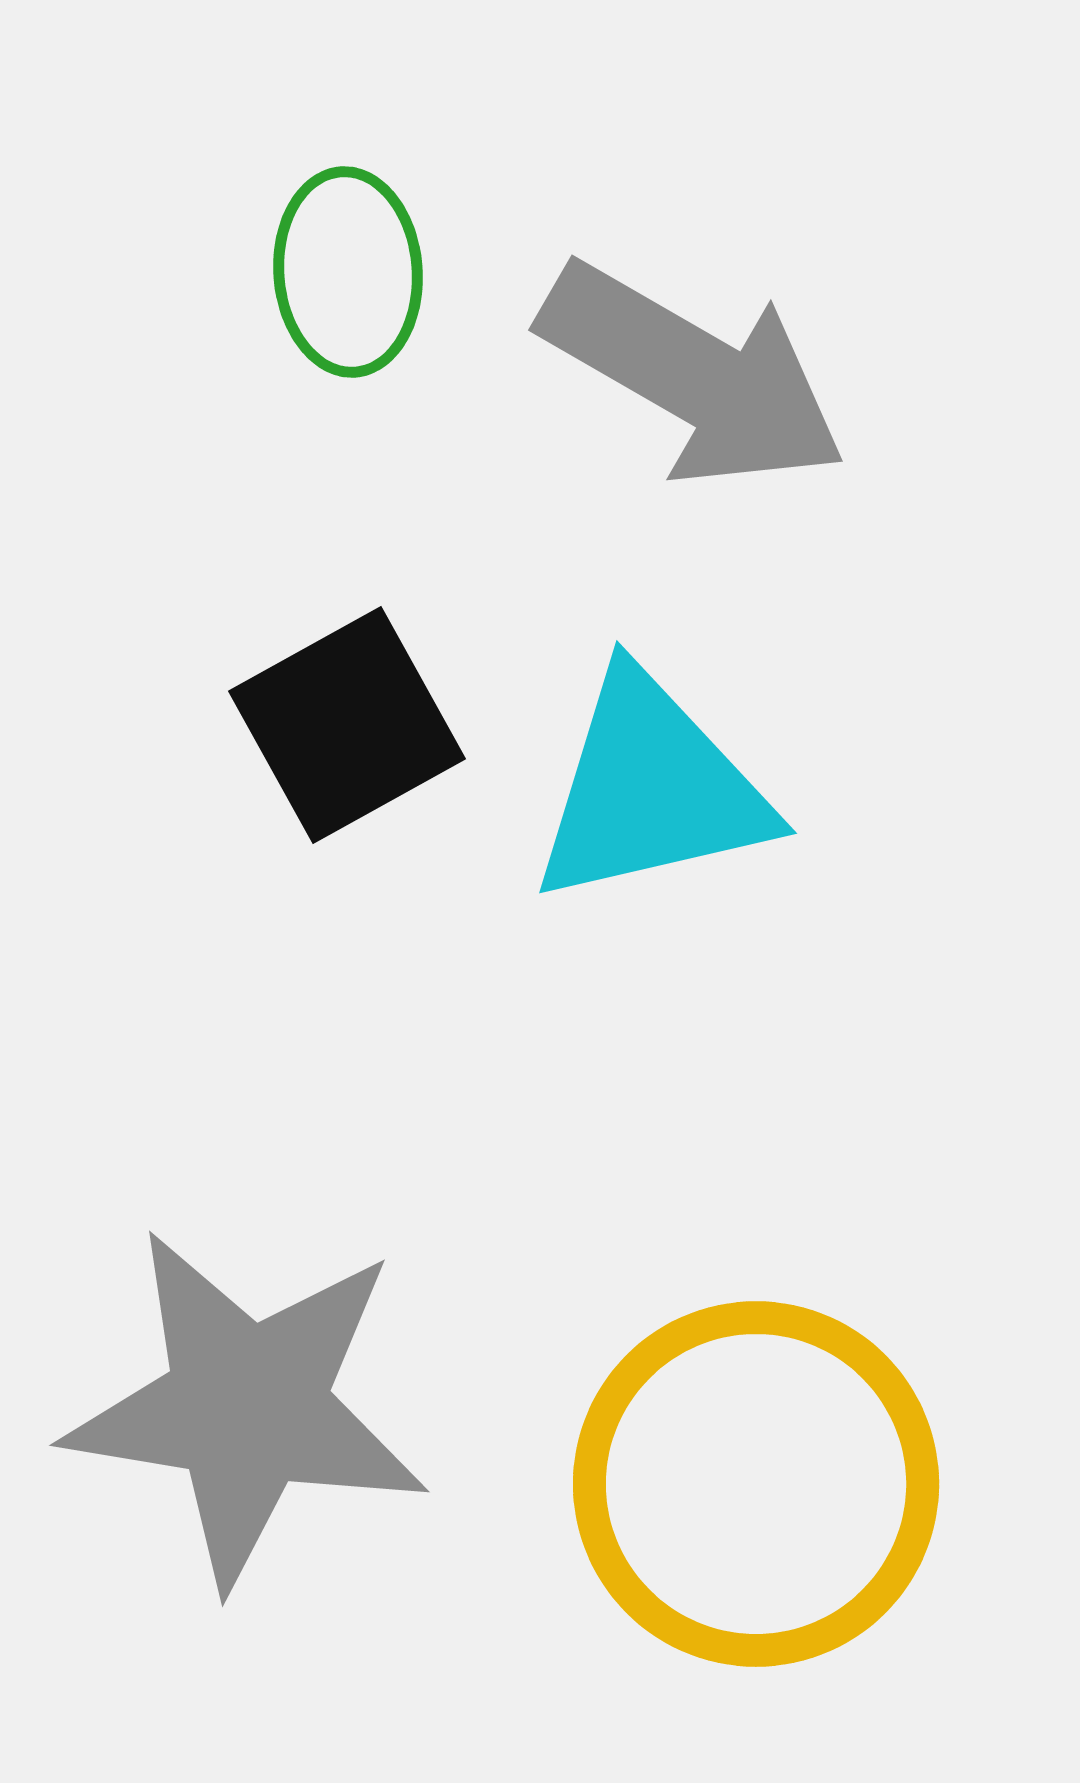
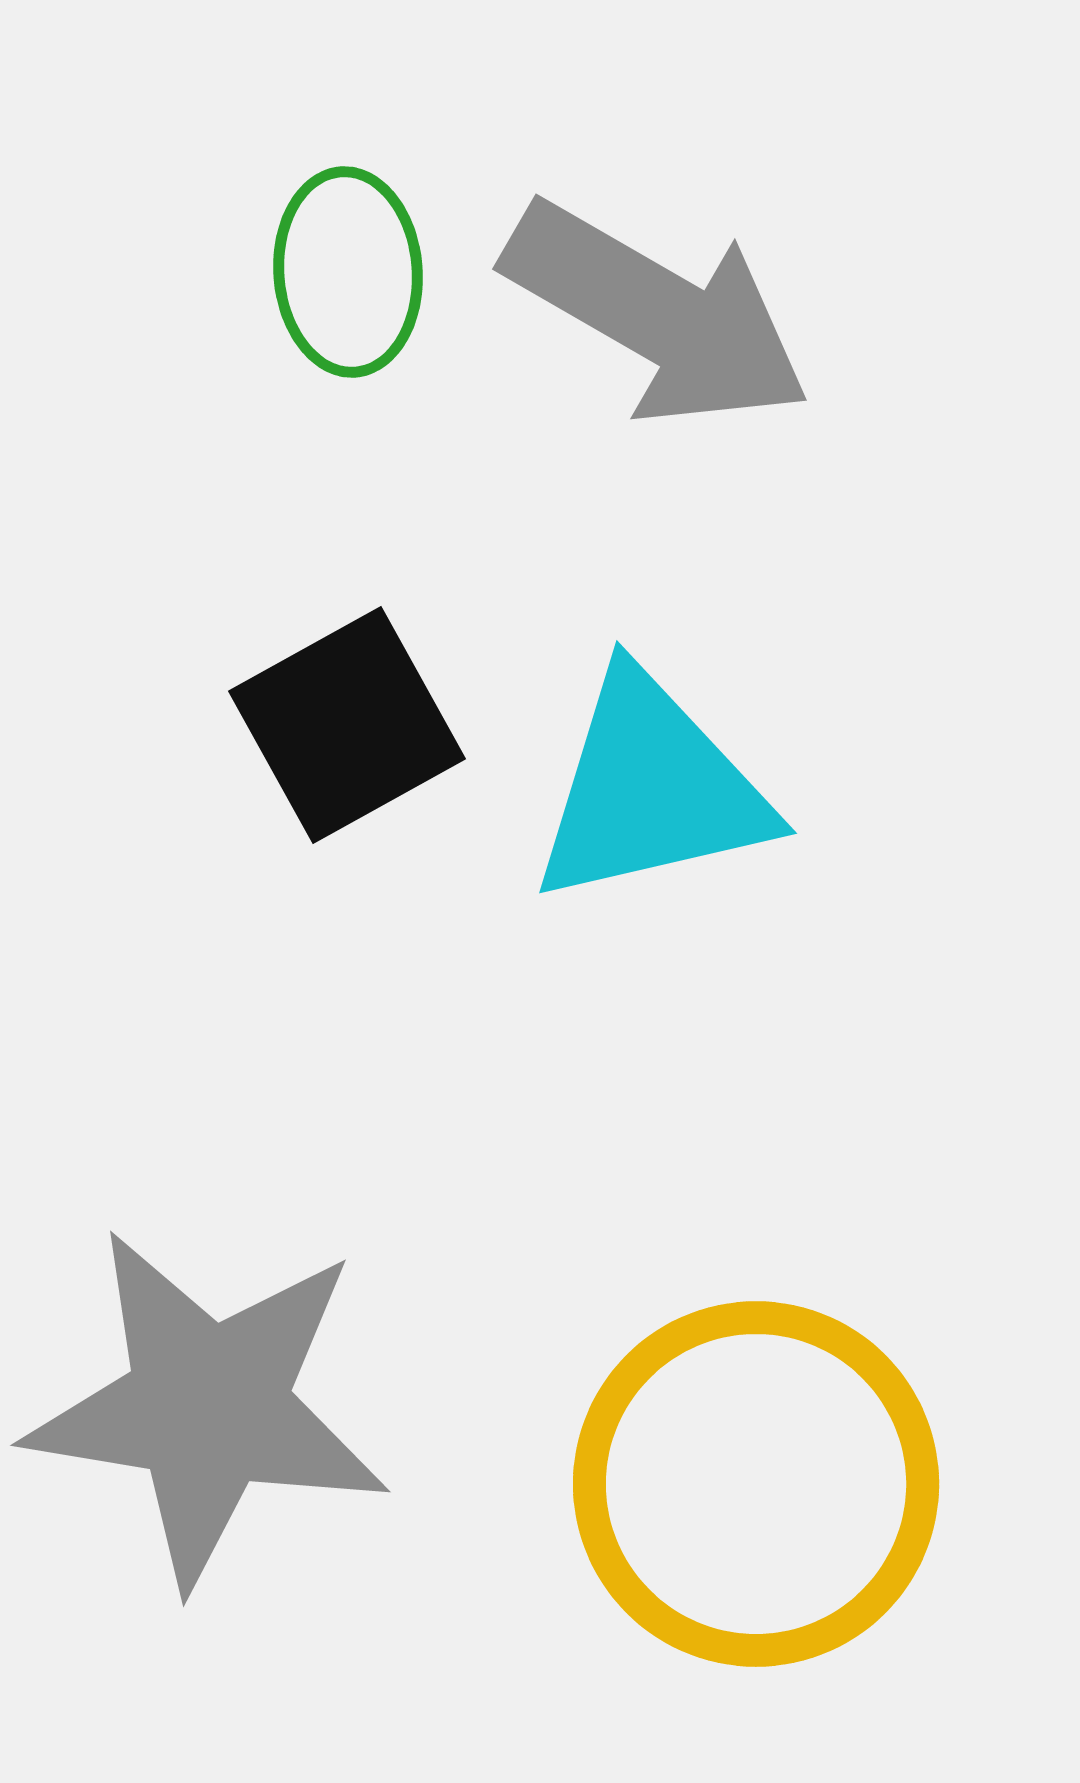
gray arrow: moved 36 px left, 61 px up
gray star: moved 39 px left
